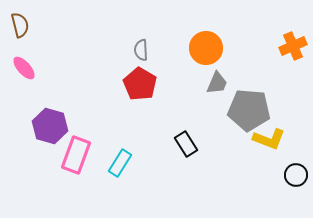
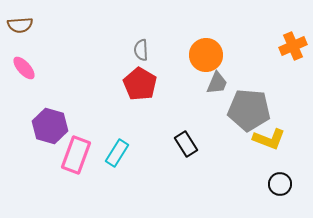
brown semicircle: rotated 100 degrees clockwise
orange circle: moved 7 px down
cyan rectangle: moved 3 px left, 10 px up
black circle: moved 16 px left, 9 px down
